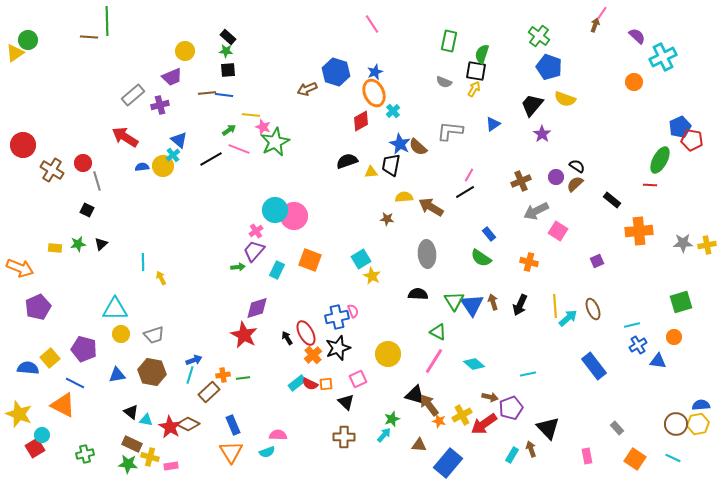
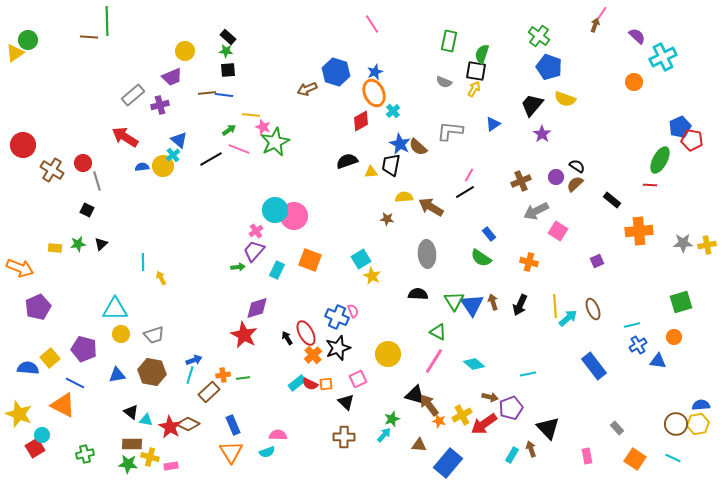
blue cross at (337, 317): rotated 35 degrees clockwise
brown rectangle at (132, 444): rotated 24 degrees counterclockwise
